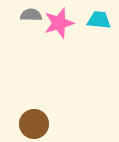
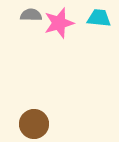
cyan trapezoid: moved 2 px up
